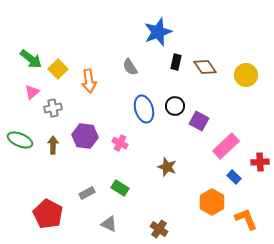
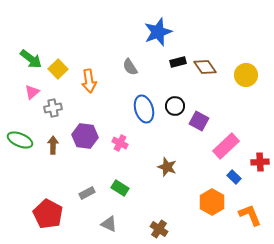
black rectangle: moved 2 px right; rotated 63 degrees clockwise
orange L-shape: moved 4 px right, 4 px up
